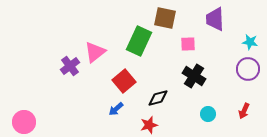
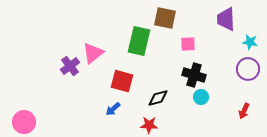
purple trapezoid: moved 11 px right
green rectangle: rotated 12 degrees counterclockwise
pink triangle: moved 2 px left, 1 px down
black cross: moved 1 px up; rotated 15 degrees counterclockwise
red square: moved 2 px left; rotated 35 degrees counterclockwise
blue arrow: moved 3 px left
cyan circle: moved 7 px left, 17 px up
red star: rotated 18 degrees clockwise
